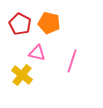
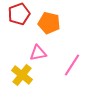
red pentagon: moved 1 px left, 10 px up; rotated 25 degrees clockwise
pink triangle: moved 1 px right; rotated 24 degrees counterclockwise
pink line: moved 4 px down; rotated 15 degrees clockwise
